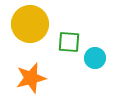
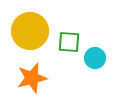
yellow circle: moved 7 px down
orange star: moved 1 px right
